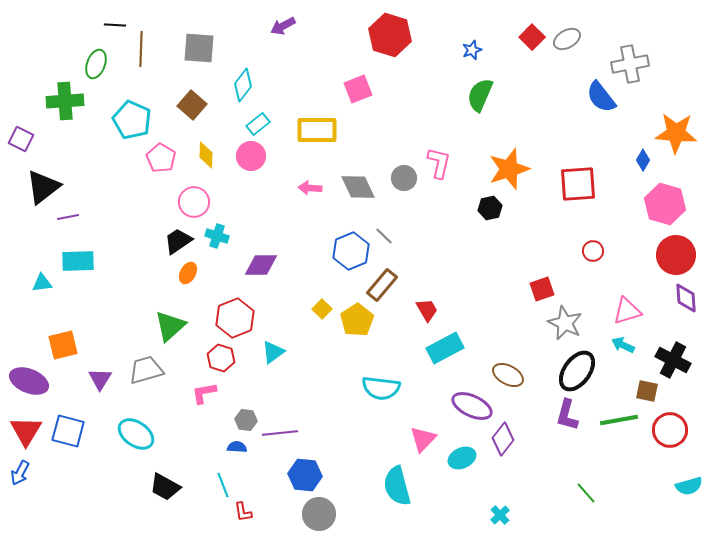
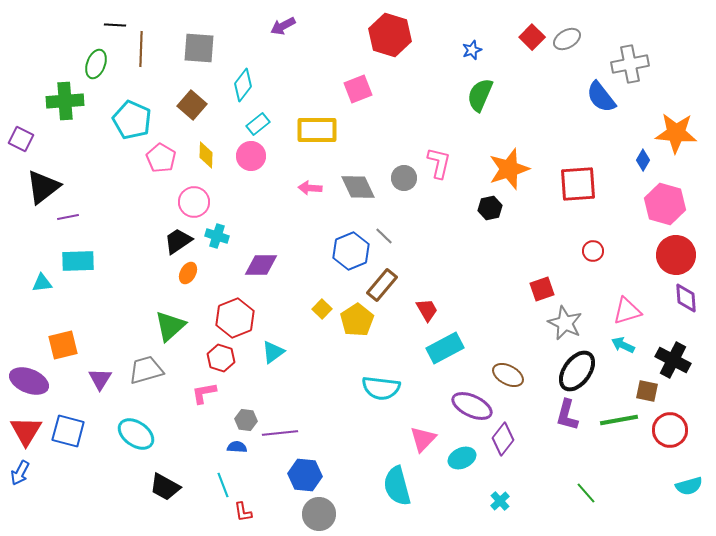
cyan cross at (500, 515): moved 14 px up
